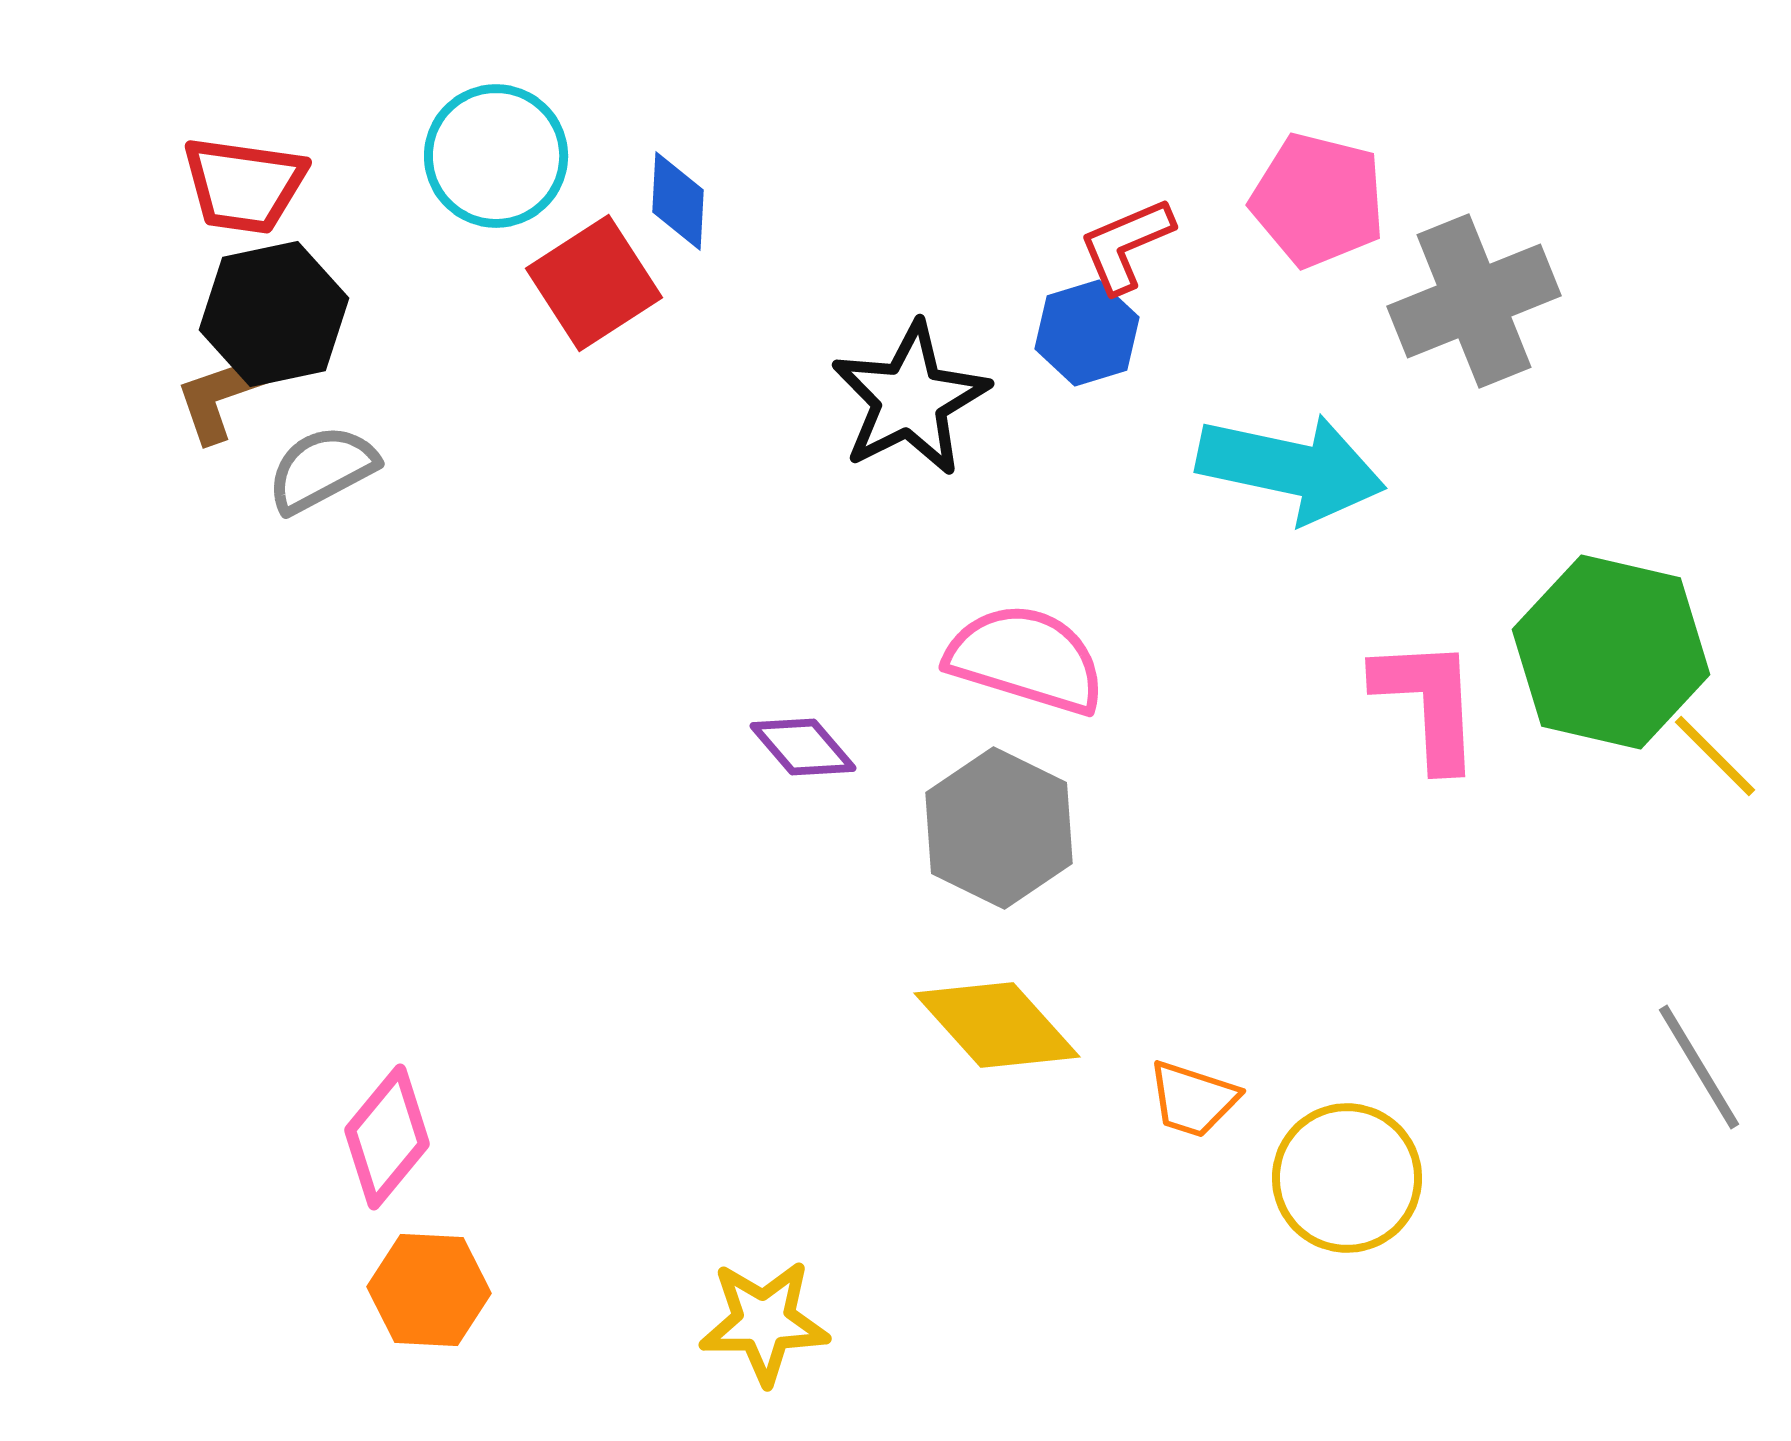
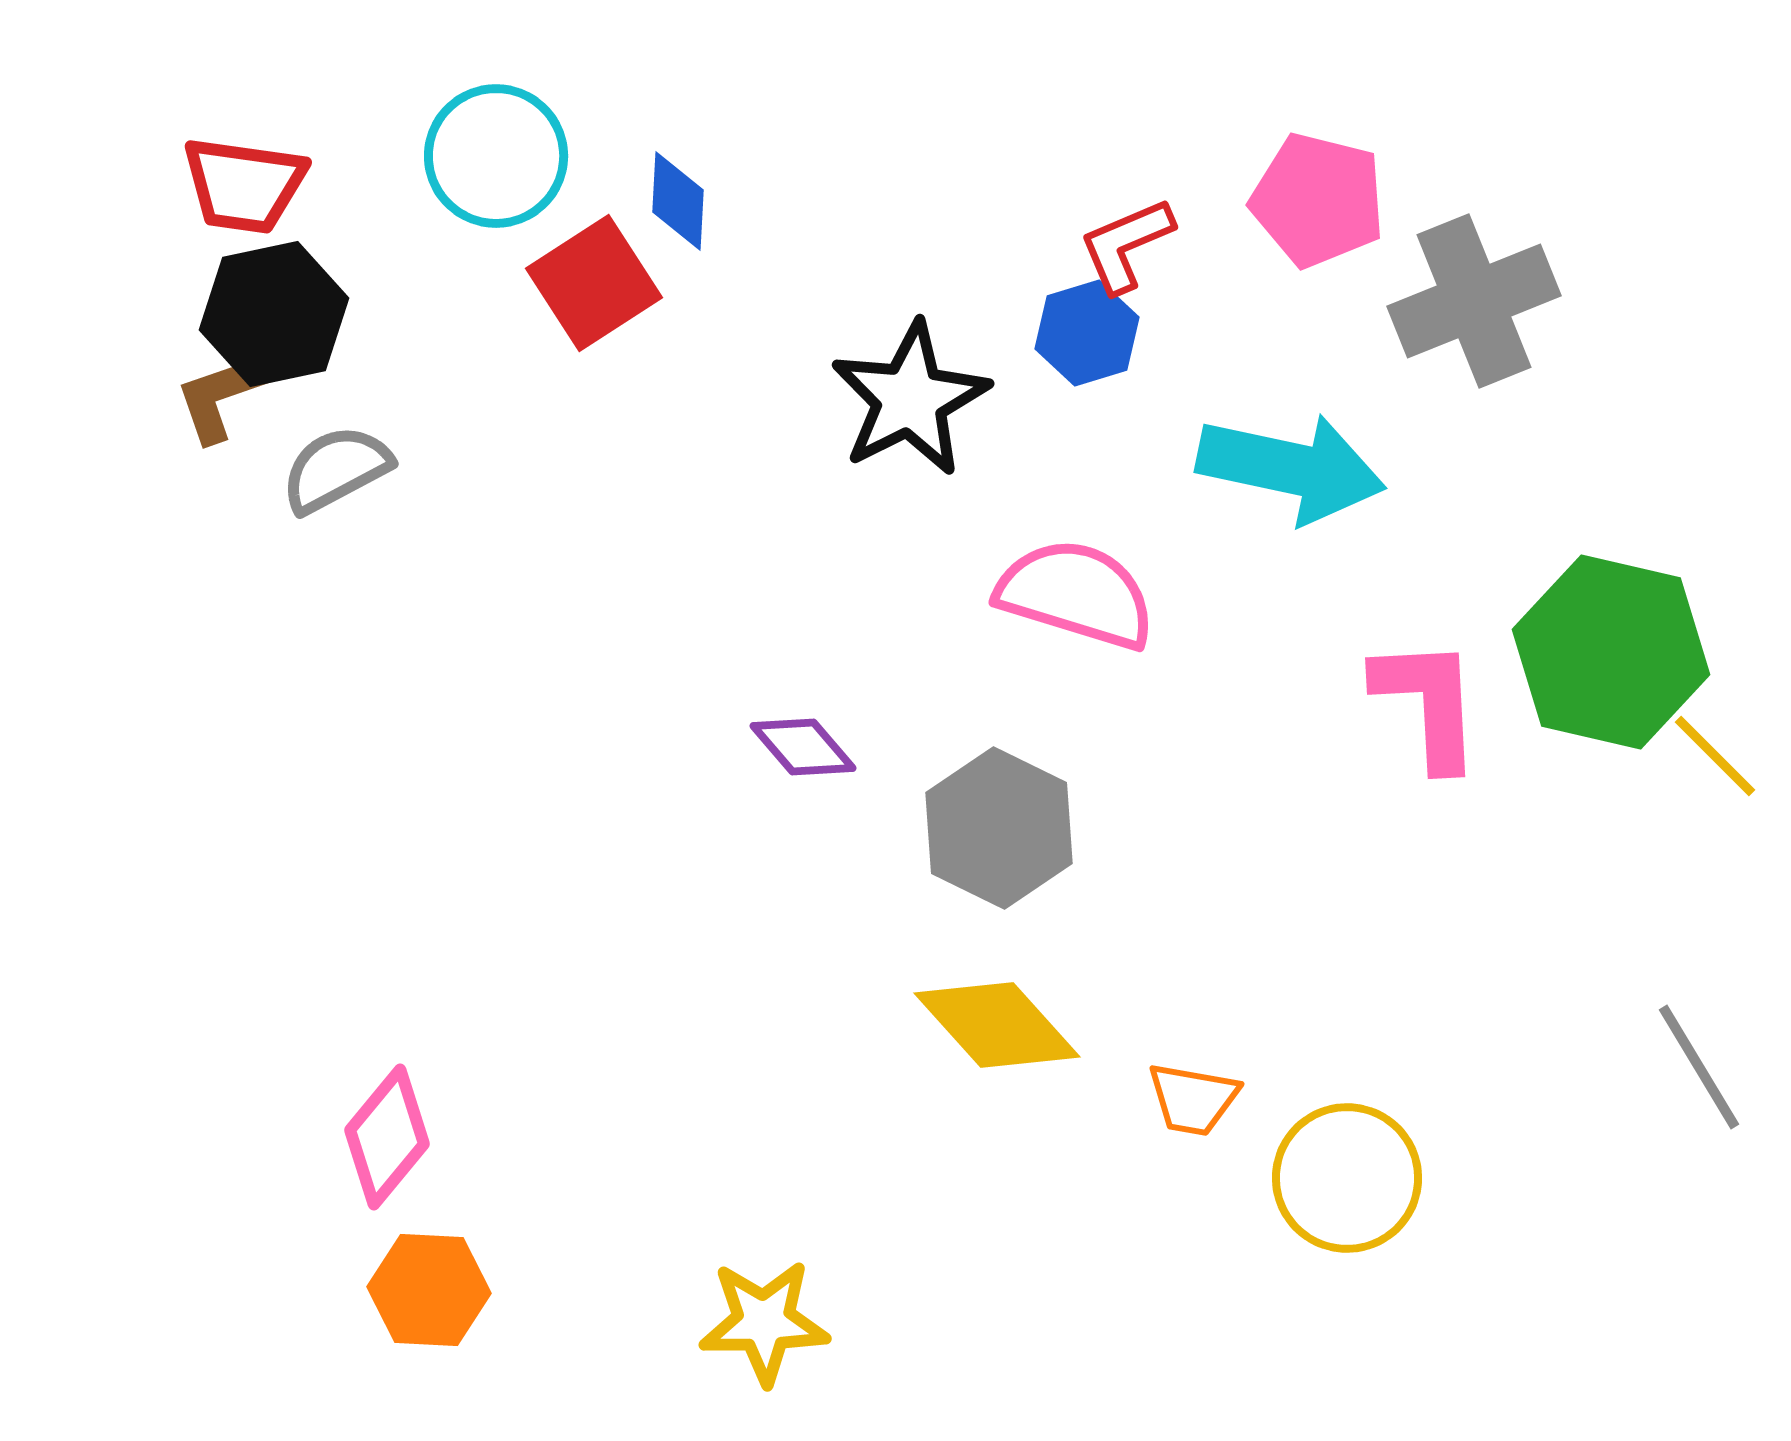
gray semicircle: moved 14 px right
pink semicircle: moved 50 px right, 65 px up
orange trapezoid: rotated 8 degrees counterclockwise
